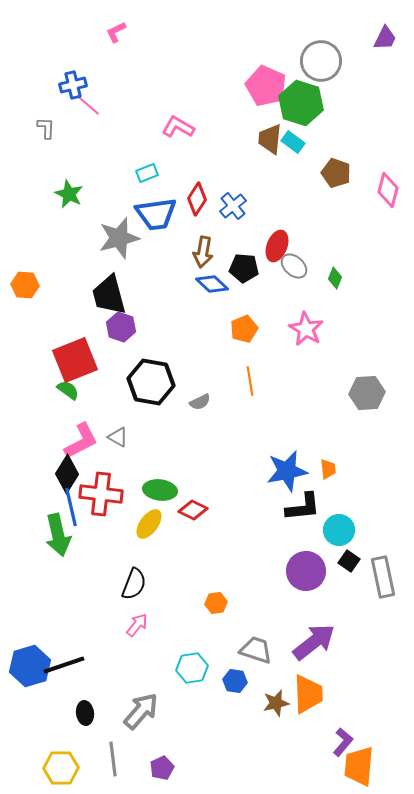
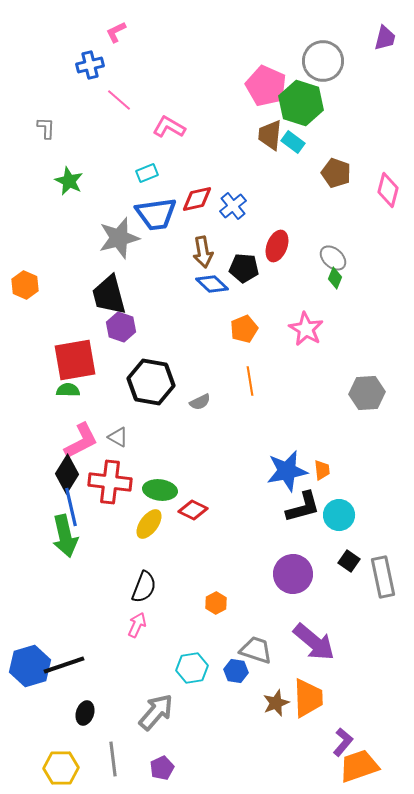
purple trapezoid at (385, 38): rotated 12 degrees counterclockwise
gray circle at (321, 61): moved 2 px right
blue cross at (73, 85): moved 17 px right, 20 px up
pink line at (88, 105): moved 31 px right, 5 px up
pink L-shape at (178, 127): moved 9 px left
brown trapezoid at (270, 139): moved 4 px up
green star at (69, 194): moved 13 px up
red diamond at (197, 199): rotated 44 degrees clockwise
brown arrow at (203, 252): rotated 20 degrees counterclockwise
gray ellipse at (294, 266): moved 39 px right, 8 px up
orange hexagon at (25, 285): rotated 20 degrees clockwise
red square at (75, 360): rotated 12 degrees clockwise
green semicircle at (68, 390): rotated 35 degrees counterclockwise
orange trapezoid at (328, 469): moved 6 px left, 1 px down
red cross at (101, 494): moved 9 px right, 12 px up
black L-shape at (303, 507): rotated 9 degrees counterclockwise
cyan circle at (339, 530): moved 15 px up
green arrow at (58, 535): moved 7 px right, 1 px down
purple circle at (306, 571): moved 13 px left, 3 px down
black semicircle at (134, 584): moved 10 px right, 3 px down
orange hexagon at (216, 603): rotated 20 degrees counterclockwise
pink arrow at (137, 625): rotated 15 degrees counterclockwise
purple arrow at (314, 642): rotated 78 degrees clockwise
blue hexagon at (235, 681): moved 1 px right, 10 px up
orange trapezoid at (308, 694): moved 4 px down
brown star at (276, 703): rotated 8 degrees counterclockwise
gray arrow at (141, 711): moved 15 px right, 1 px down
black ellipse at (85, 713): rotated 25 degrees clockwise
orange trapezoid at (359, 766): rotated 66 degrees clockwise
